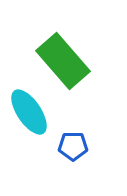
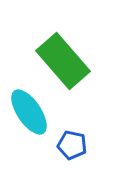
blue pentagon: moved 1 px left, 1 px up; rotated 12 degrees clockwise
